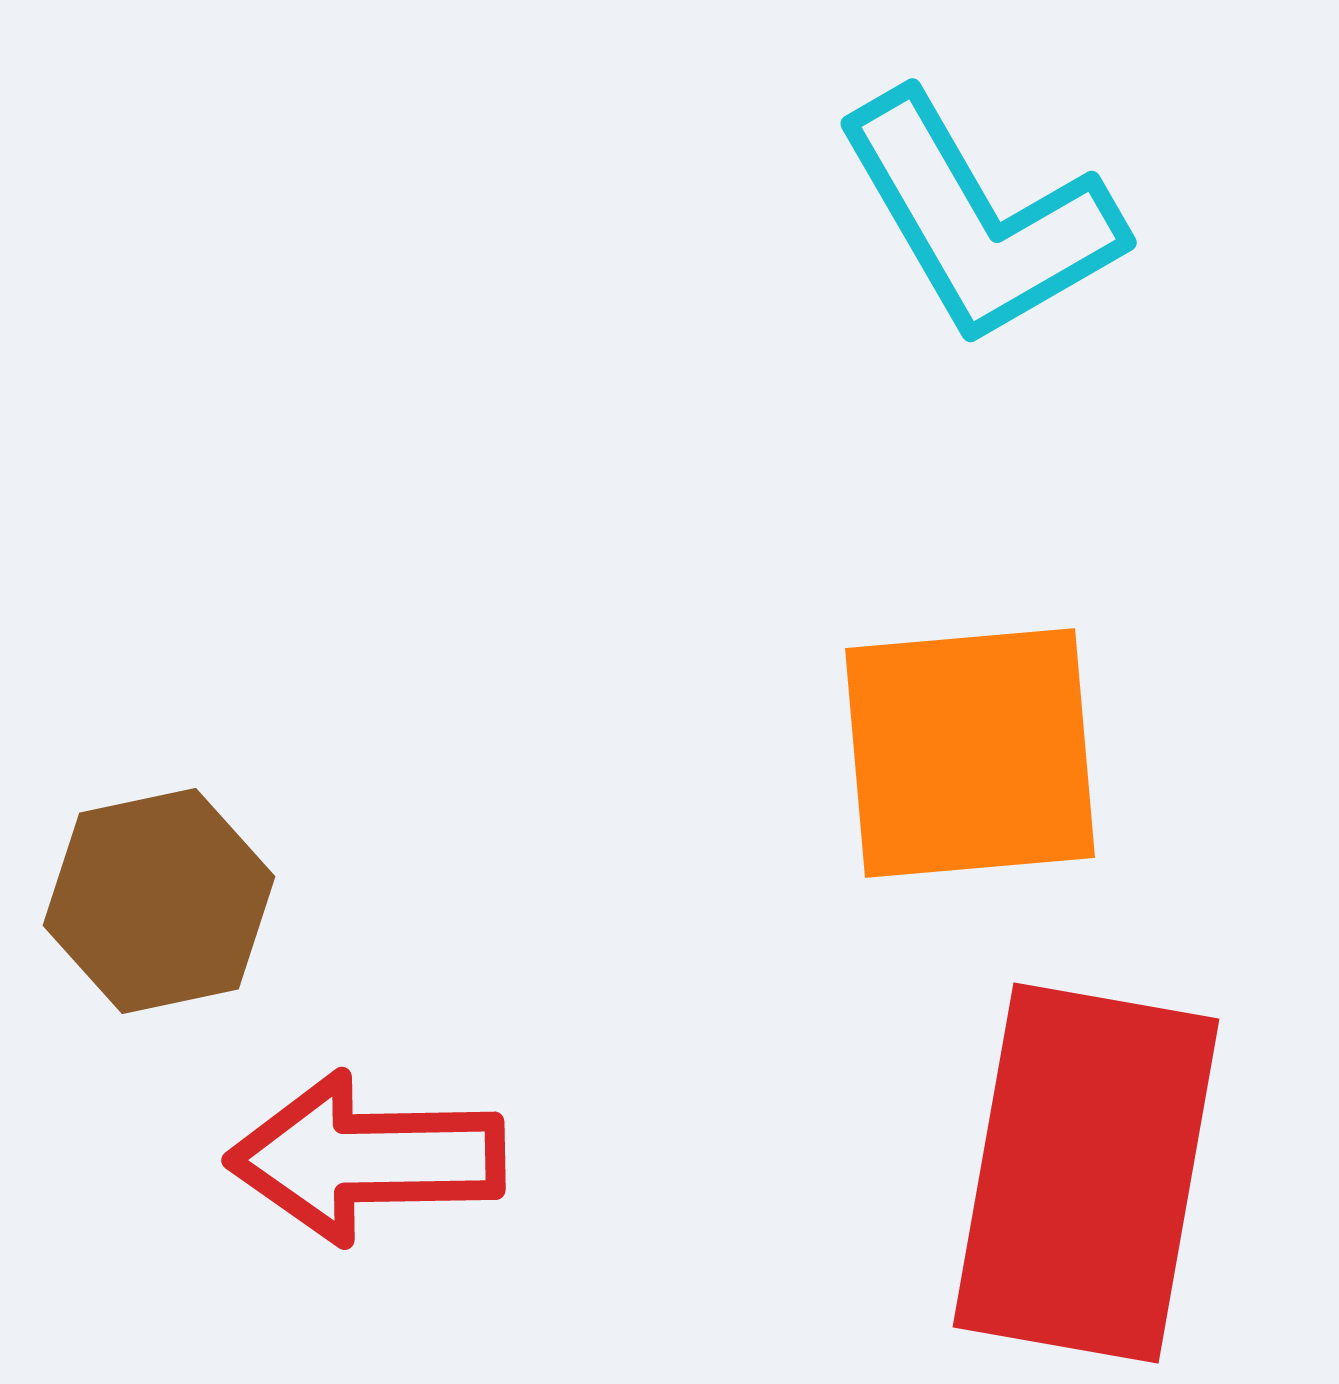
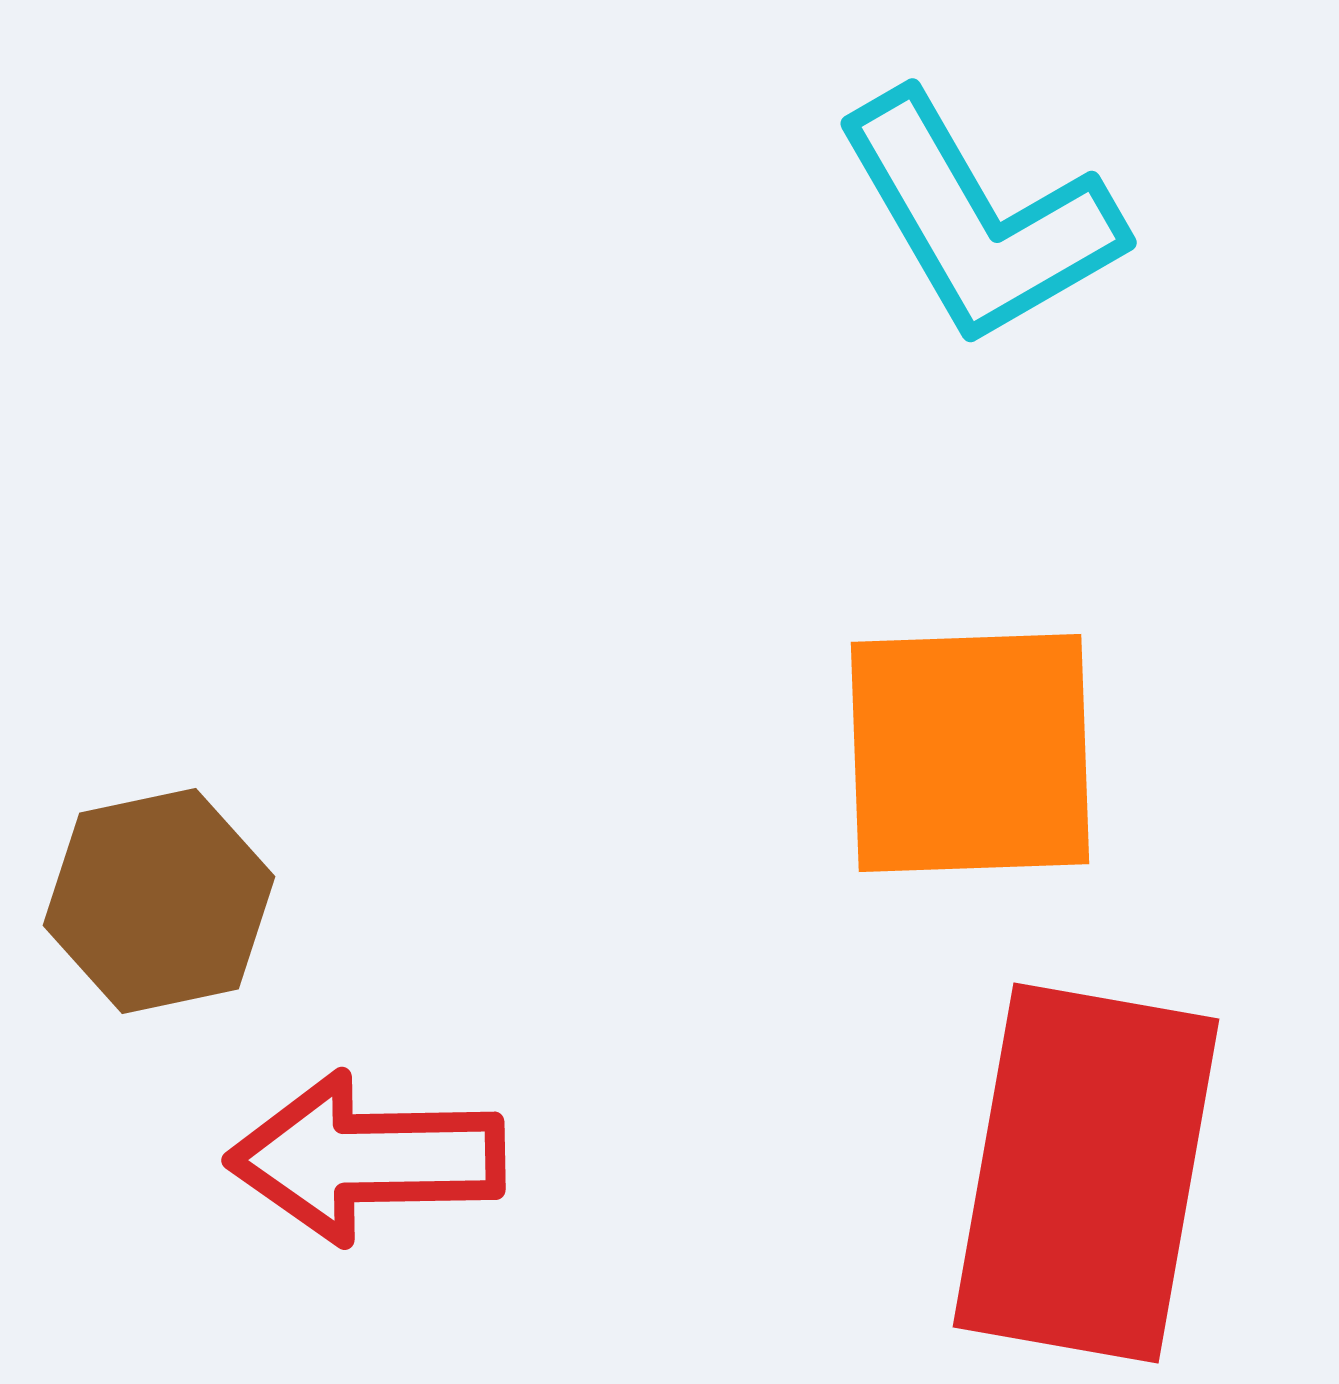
orange square: rotated 3 degrees clockwise
